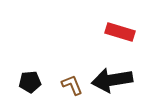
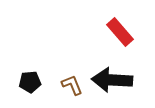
red rectangle: rotated 32 degrees clockwise
black arrow: rotated 12 degrees clockwise
